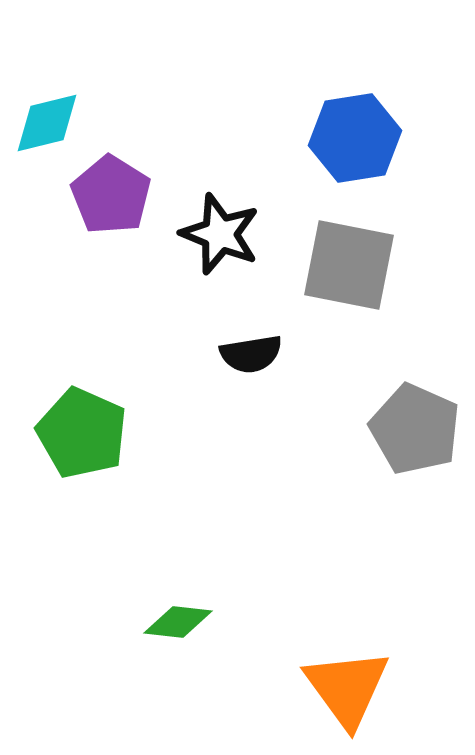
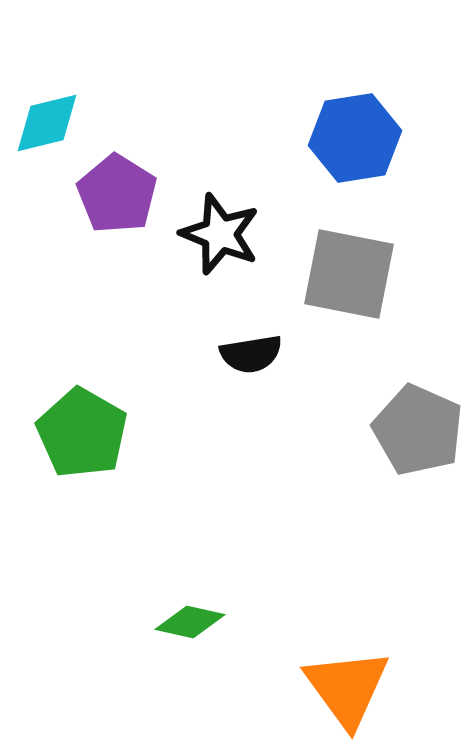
purple pentagon: moved 6 px right, 1 px up
gray square: moved 9 px down
gray pentagon: moved 3 px right, 1 px down
green pentagon: rotated 6 degrees clockwise
green diamond: moved 12 px right; rotated 6 degrees clockwise
